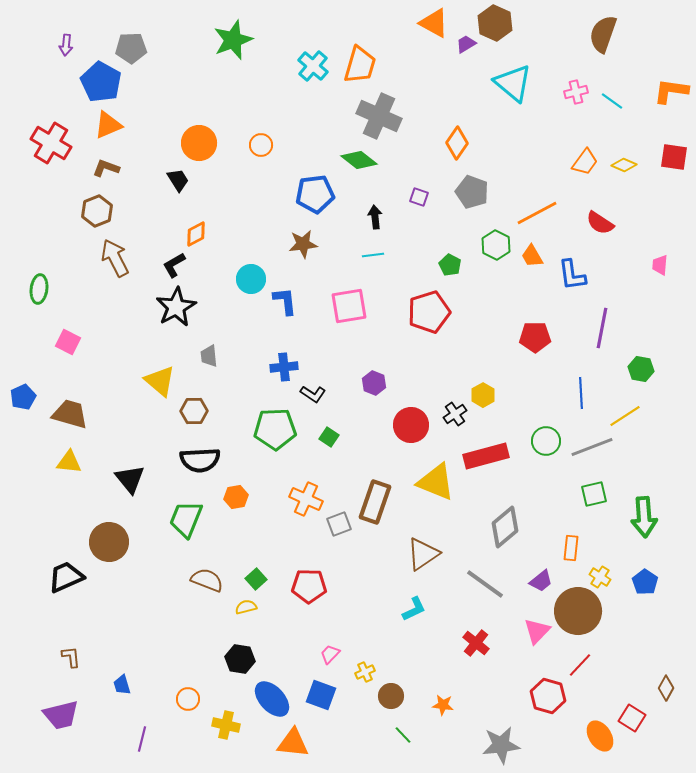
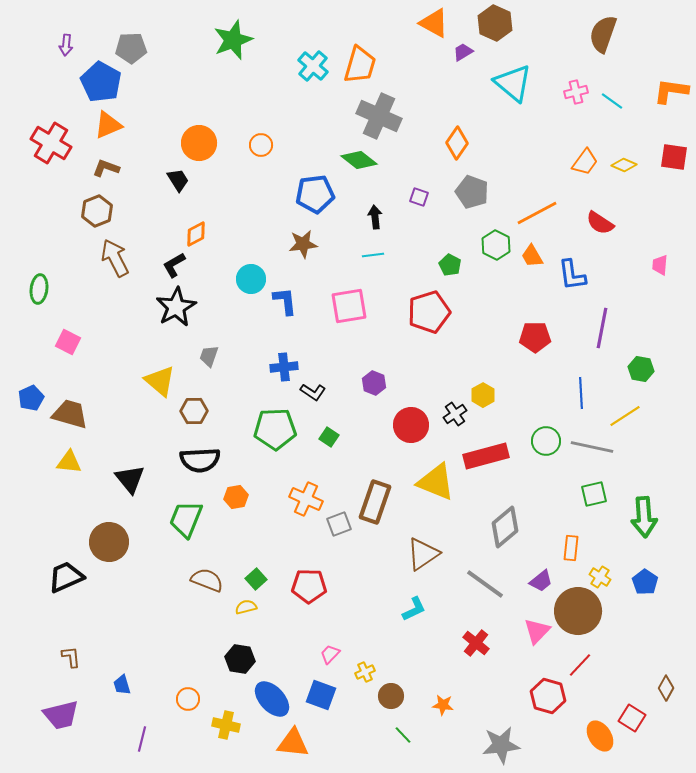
purple trapezoid at (466, 44): moved 3 px left, 8 px down
gray trapezoid at (209, 356): rotated 25 degrees clockwise
black L-shape at (313, 394): moved 2 px up
blue pentagon at (23, 397): moved 8 px right, 1 px down
gray line at (592, 447): rotated 33 degrees clockwise
